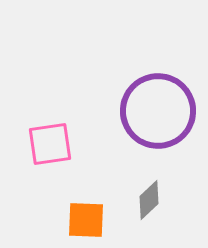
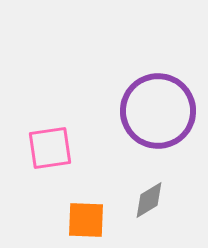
pink square: moved 4 px down
gray diamond: rotated 12 degrees clockwise
